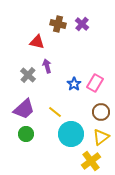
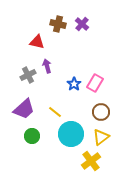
gray cross: rotated 21 degrees clockwise
green circle: moved 6 px right, 2 px down
